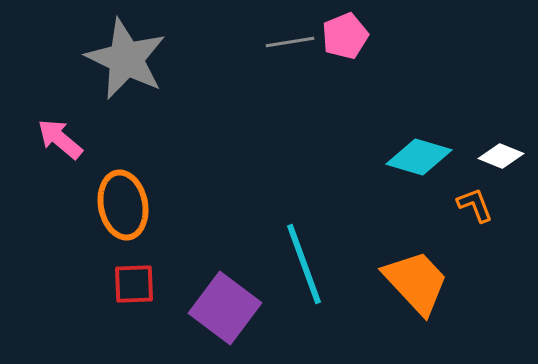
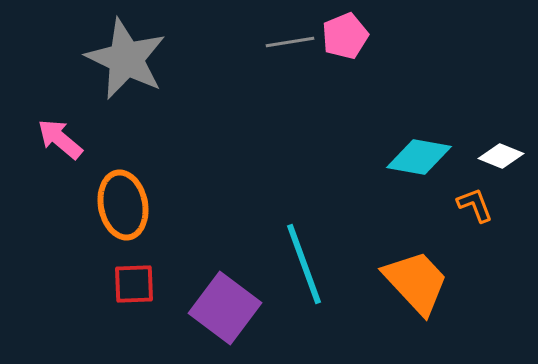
cyan diamond: rotated 6 degrees counterclockwise
